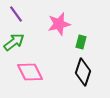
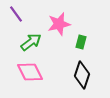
green arrow: moved 17 px right
black diamond: moved 1 px left, 3 px down
